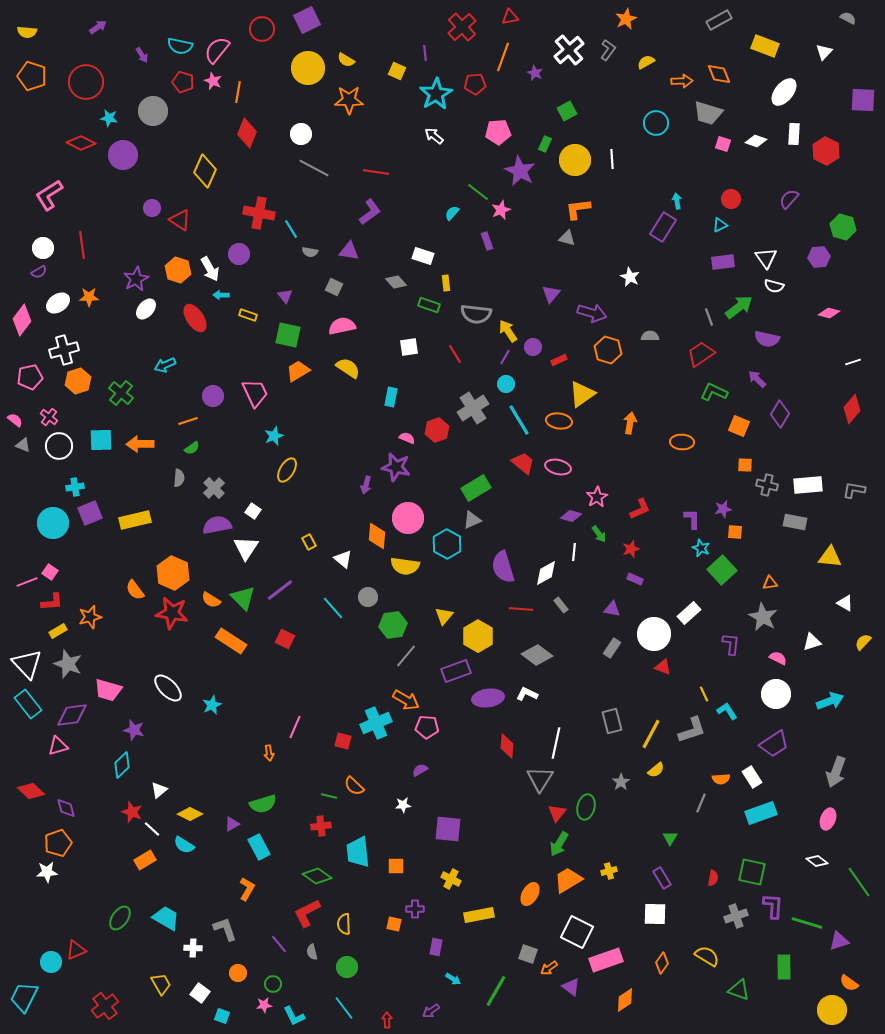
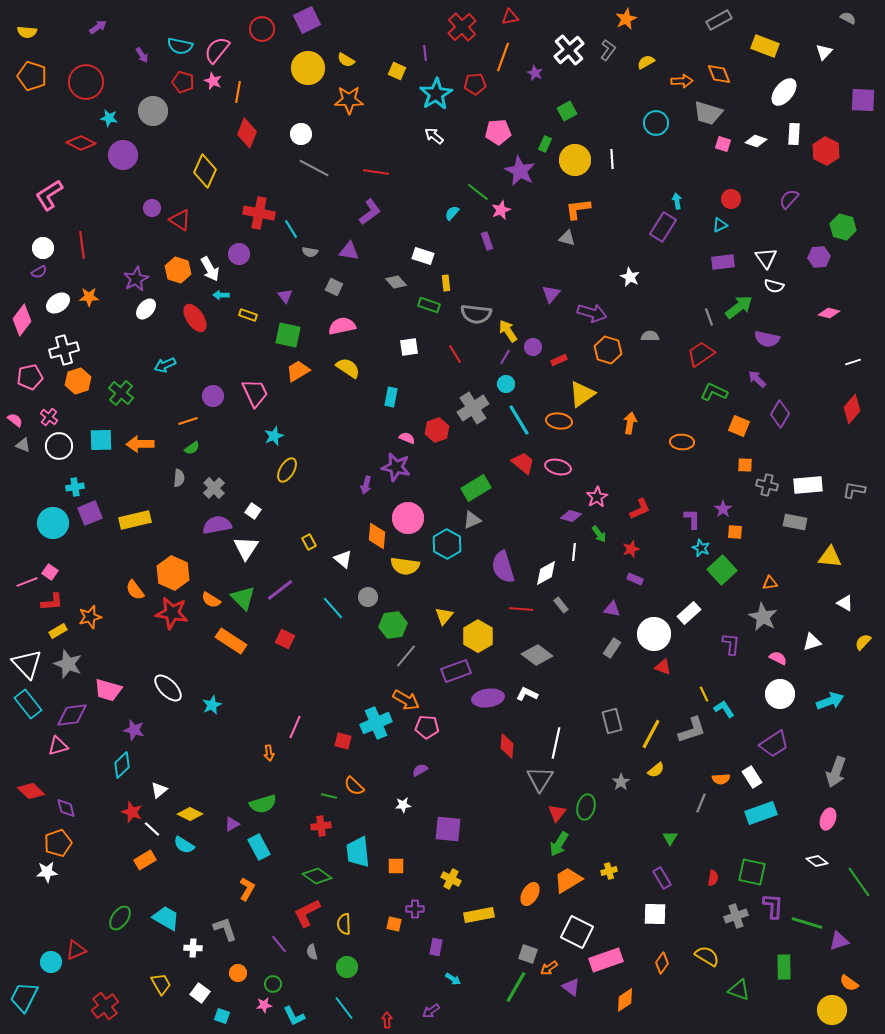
purple star at (723, 509): rotated 24 degrees counterclockwise
white circle at (776, 694): moved 4 px right
cyan L-shape at (727, 711): moved 3 px left, 2 px up
green line at (496, 991): moved 20 px right, 4 px up
